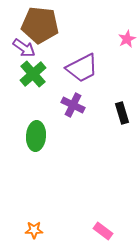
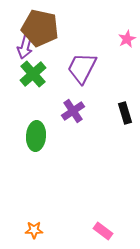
brown pentagon: moved 3 px down; rotated 6 degrees clockwise
purple arrow: moved 1 px right, 1 px up; rotated 70 degrees clockwise
purple trapezoid: rotated 144 degrees clockwise
purple cross: moved 6 px down; rotated 30 degrees clockwise
black rectangle: moved 3 px right
